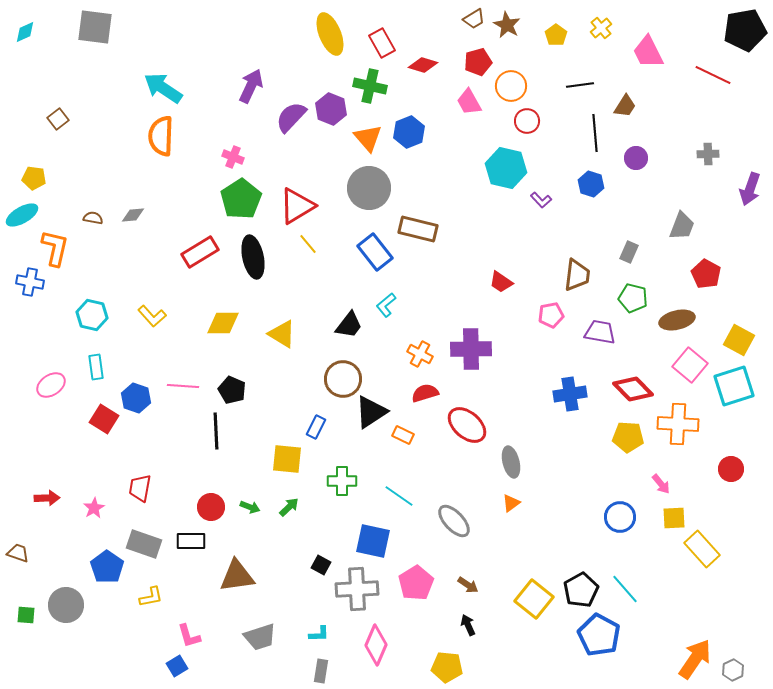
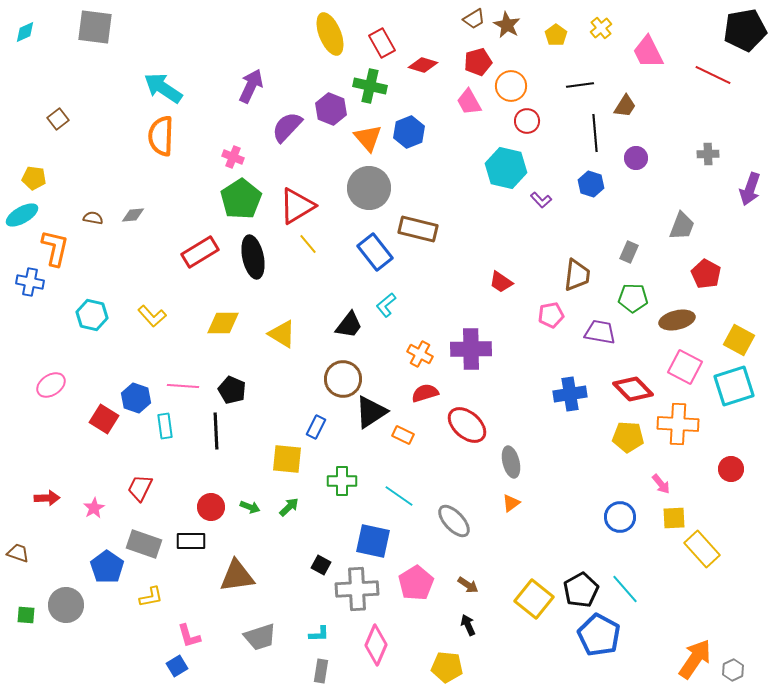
purple semicircle at (291, 117): moved 4 px left, 10 px down
green pentagon at (633, 298): rotated 12 degrees counterclockwise
pink square at (690, 365): moved 5 px left, 2 px down; rotated 12 degrees counterclockwise
cyan rectangle at (96, 367): moved 69 px right, 59 px down
red trapezoid at (140, 488): rotated 16 degrees clockwise
